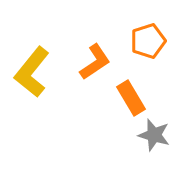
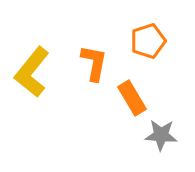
orange L-shape: moved 1 px left, 1 px down; rotated 45 degrees counterclockwise
orange rectangle: moved 1 px right
gray star: moved 7 px right; rotated 12 degrees counterclockwise
